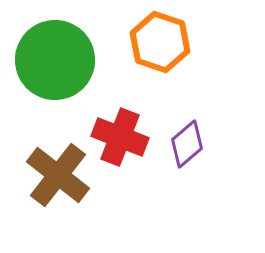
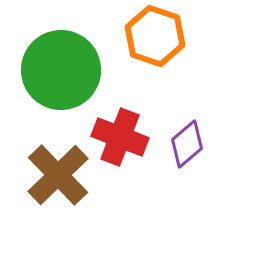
orange hexagon: moved 5 px left, 6 px up
green circle: moved 6 px right, 10 px down
brown cross: rotated 8 degrees clockwise
